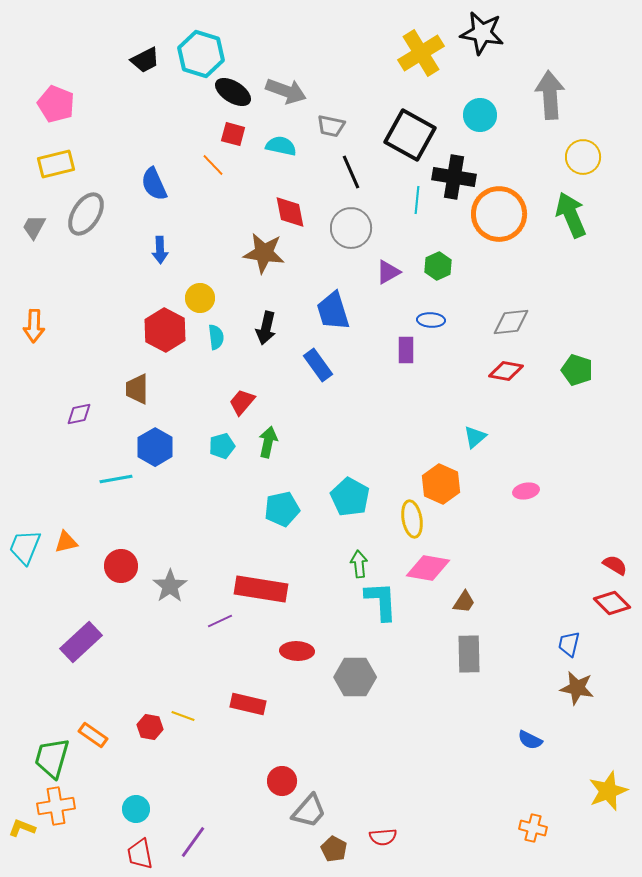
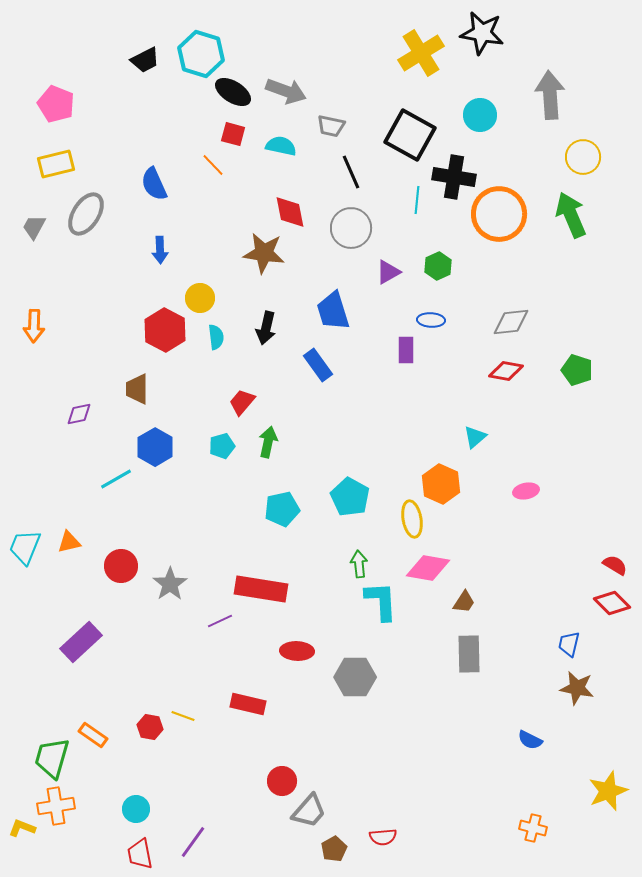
cyan line at (116, 479): rotated 20 degrees counterclockwise
orange triangle at (66, 542): moved 3 px right
gray star at (170, 586): moved 2 px up
brown pentagon at (334, 849): rotated 15 degrees clockwise
